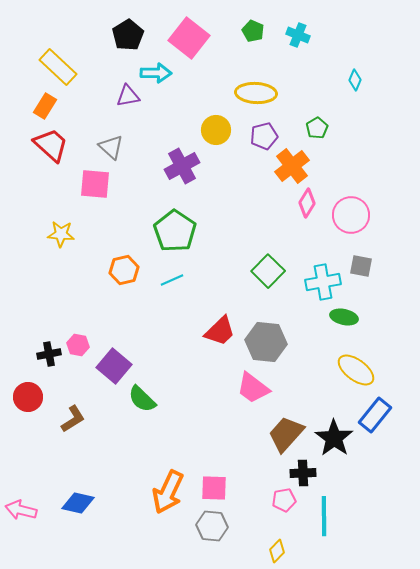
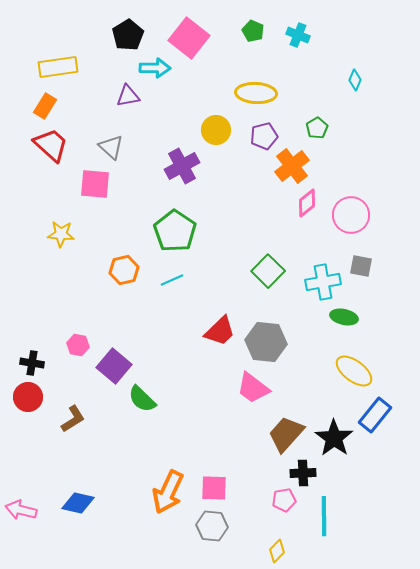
yellow rectangle at (58, 67): rotated 51 degrees counterclockwise
cyan arrow at (156, 73): moved 1 px left, 5 px up
pink diamond at (307, 203): rotated 20 degrees clockwise
black cross at (49, 354): moved 17 px left, 9 px down; rotated 20 degrees clockwise
yellow ellipse at (356, 370): moved 2 px left, 1 px down
